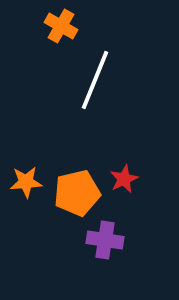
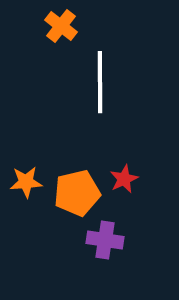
orange cross: rotated 8 degrees clockwise
white line: moved 5 px right, 2 px down; rotated 22 degrees counterclockwise
